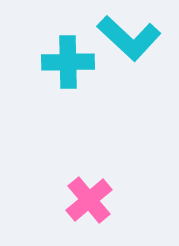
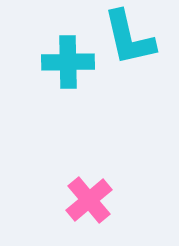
cyan L-shape: rotated 34 degrees clockwise
